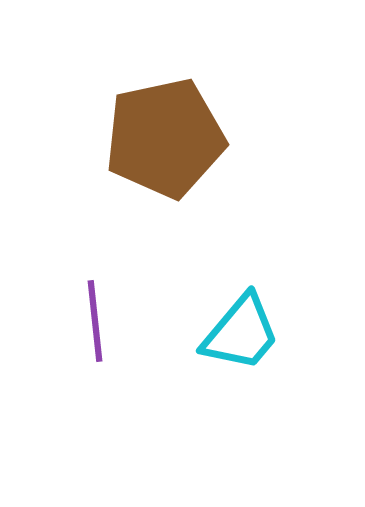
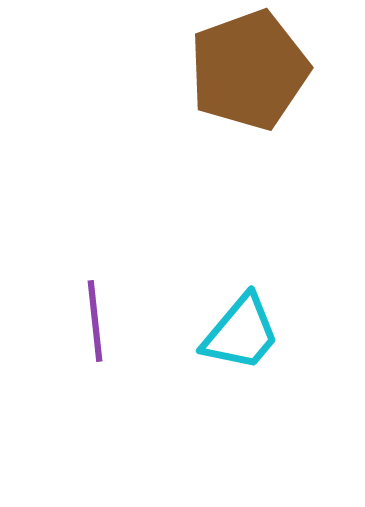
brown pentagon: moved 84 px right, 68 px up; rotated 8 degrees counterclockwise
